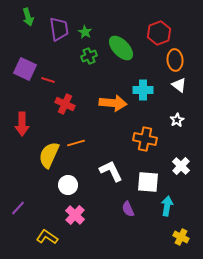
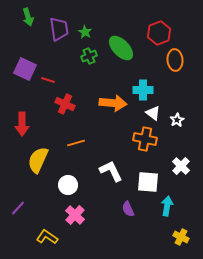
white triangle: moved 26 px left, 28 px down
yellow semicircle: moved 11 px left, 5 px down
